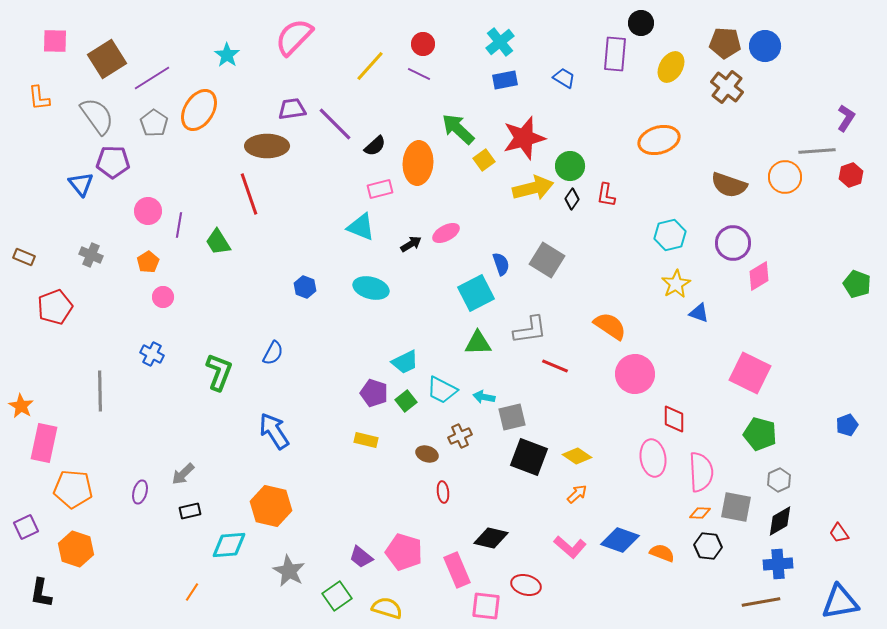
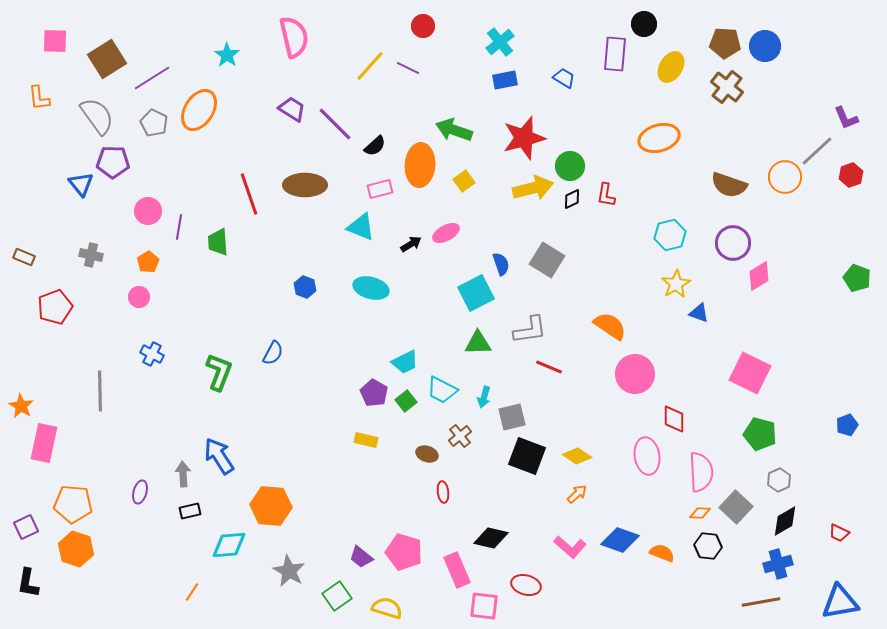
black circle at (641, 23): moved 3 px right, 1 px down
pink semicircle at (294, 37): rotated 123 degrees clockwise
red circle at (423, 44): moved 18 px up
purple line at (419, 74): moved 11 px left, 6 px up
purple trapezoid at (292, 109): rotated 40 degrees clockwise
purple L-shape at (846, 118): rotated 124 degrees clockwise
gray pentagon at (154, 123): rotated 8 degrees counterclockwise
green arrow at (458, 129): moved 4 px left, 1 px down; rotated 24 degrees counterclockwise
orange ellipse at (659, 140): moved 2 px up
brown ellipse at (267, 146): moved 38 px right, 39 px down
gray line at (817, 151): rotated 39 degrees counterclockwise
yellow square at (484, 160): moved 20 px left, 21 px down
orange ellipse at (418, 163): moved 2 px right, 2 px down
black diamond at (572, 199): rotated 30 degrees clockwise
purple line at (179, 225): moved 2 px down
green trapezoid at (218, 242): rotated 28 degrees clockwise
gray cross at (91, 255): rotated 10 degrees counterclockwise
green pentagon at (857, 284): moved 6 px up
pink circle at (163, 297): moved 24 px left
red line at (555, 366): moved 6 px left, 1 px down
purple pentagon at (374, 393): rotated 12 degrees clockwise
cyan arrow at (484, 397): rotated 85 degrees counterclockwise
blue arrow at (274, 431): moved 55 px left, 25 px down
brown cross at (460, 436): rotated 15 degrees counterclockwise
black square at (529, 457): moved 2 px left, 1 px up
pink ellipse at (653, 458): moved 6 px left, 2 px up
gray arrow at (183, 474): rotated 130 degrees clockwise
orange pentagon at (73, 489): moved 15 px down
orange hexagon at (271, 506): rotated 9 degrees counterclockwise
gray square at (736, 507): rotated 32 degrees clockwise
black diamond at (780, 521): moved 5 px right
red trapezoid at (839, 533): rotated 30 degrees counterclockwise
blue cross at (778, 564): rotated 12 degrees counterclockwise
black L-shape at (41, 593): moved 13 px left, 10 px up
pink square at (486, 606): moved 2 px left
